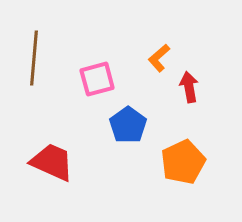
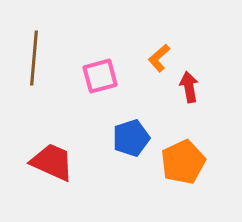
pink square: moved 3 px right, 3 px up
blue pentagon: moved 3 px right, 13 px down; rotated 18 degrees clockwise
